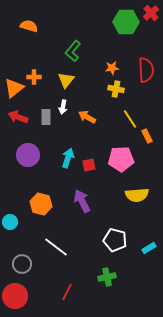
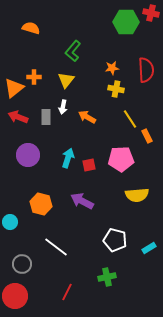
red cross: rotated 35 degrees counterclockwise
orange semicircle: moved 2 px right, 2 px down
purple arrow: rotated 35 degrees counterclockwise
